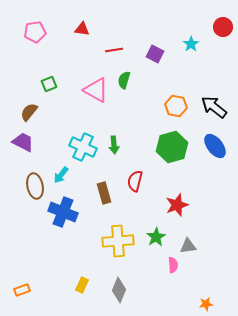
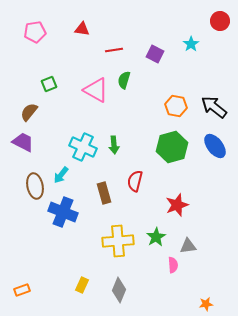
red circle: moved 3 px left, 6 px up
